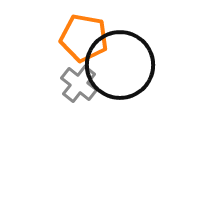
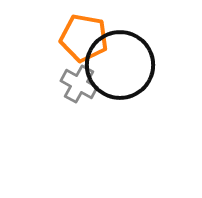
gray cross: rotated 9 degrees counterclockwise
